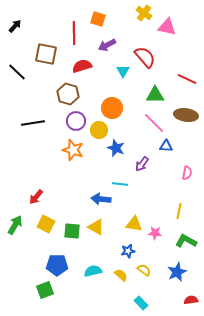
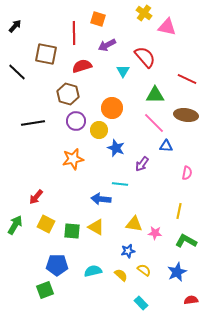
orange star at (73, 150): moved 9 px down; rotated 30 degrees counterclockwise
